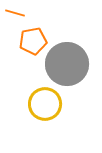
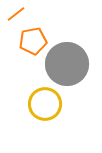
orange line: moved 1 px right, 1 px down; rotated 54 degrees counterclockwise
